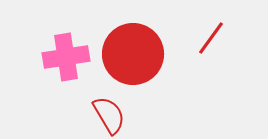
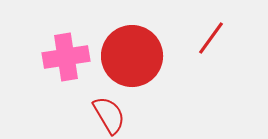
red circle: moved 1 px left, 2 px down
